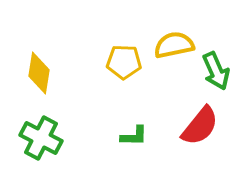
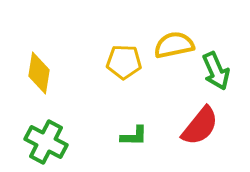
green cross: moved 5 px right, 4 px down
